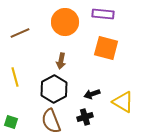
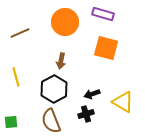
purple rectangle: rotated 10 degrees clockwise
yellow line: moved 1 px right
black cross: moved 1 px right, 3 px up
green square: rotated 24 degrees counterclockwise
